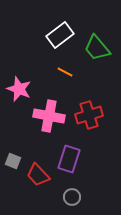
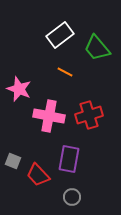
purple rectangle: rotated 8 degrees counterclockwise
